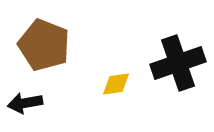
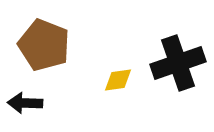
yellow diamond: moved 2 px right, 4 px up
black arrow: rotated 12 degrees clockwise
